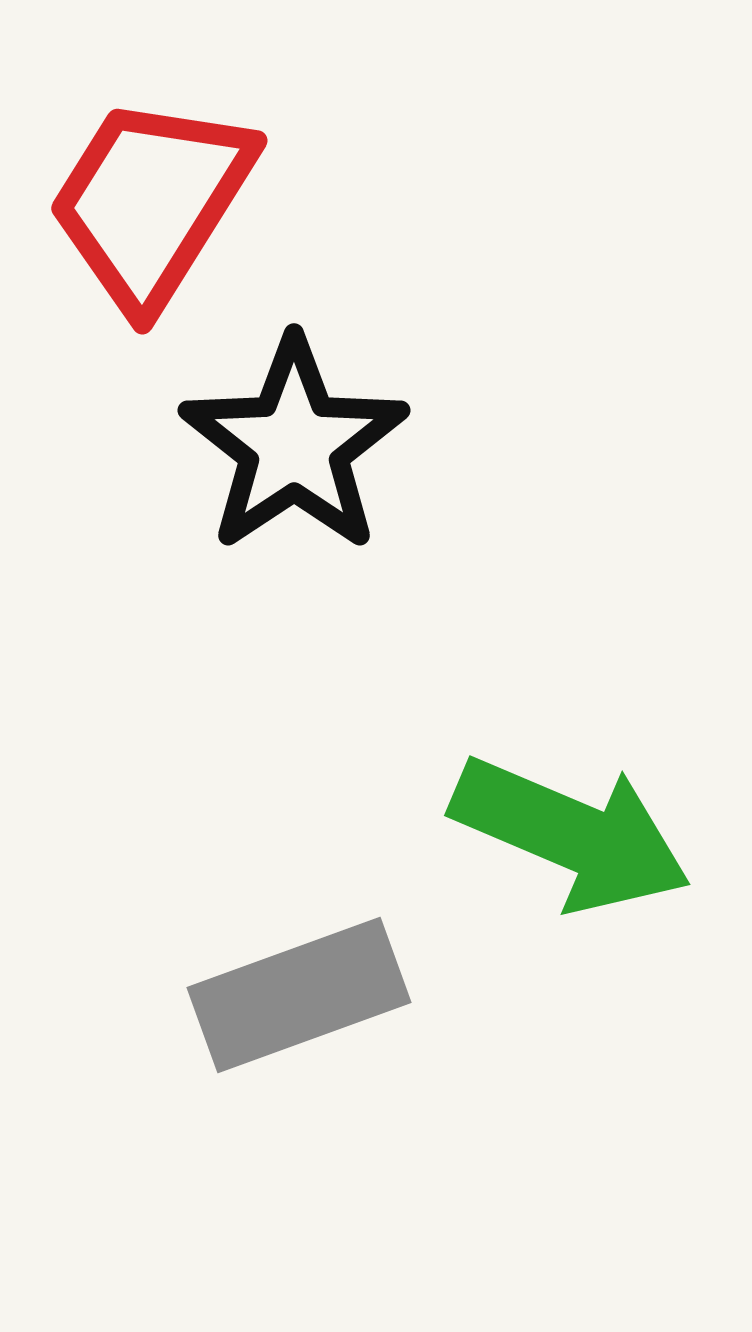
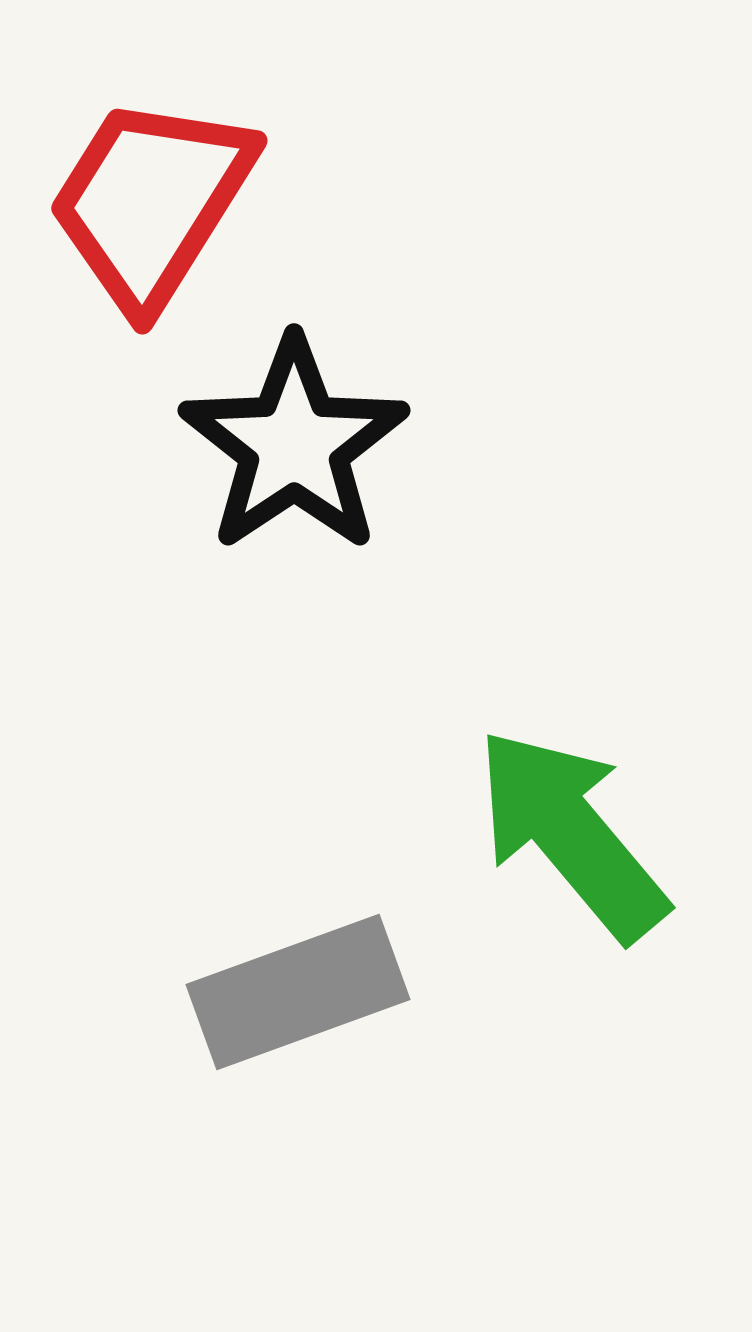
green arrow: rotated 153 degrees counterclockwise
gray rectangle: moved 1 px left, 3 px up
